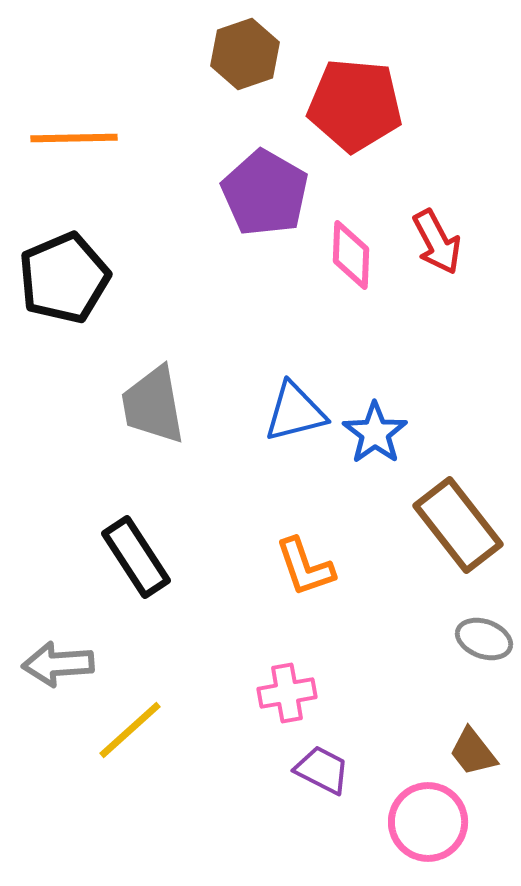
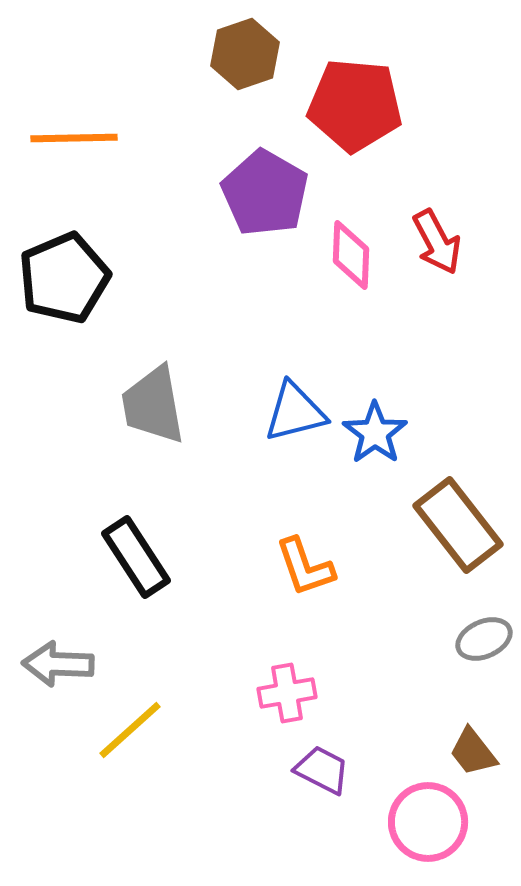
gray ellipse: rotated 44 degrees counterclockwise
gray arrow: rotated 6 degrees clockwise
